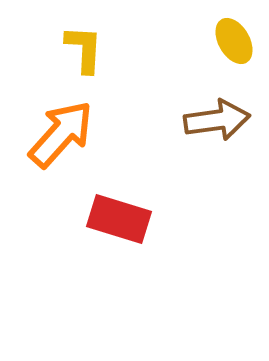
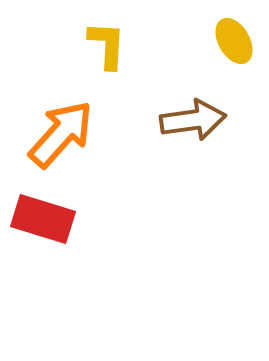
yellow L-shape: moved 23 px right, 4 px up
brown arrow: moved 24 px left
red rectangle: moved 76 px left
